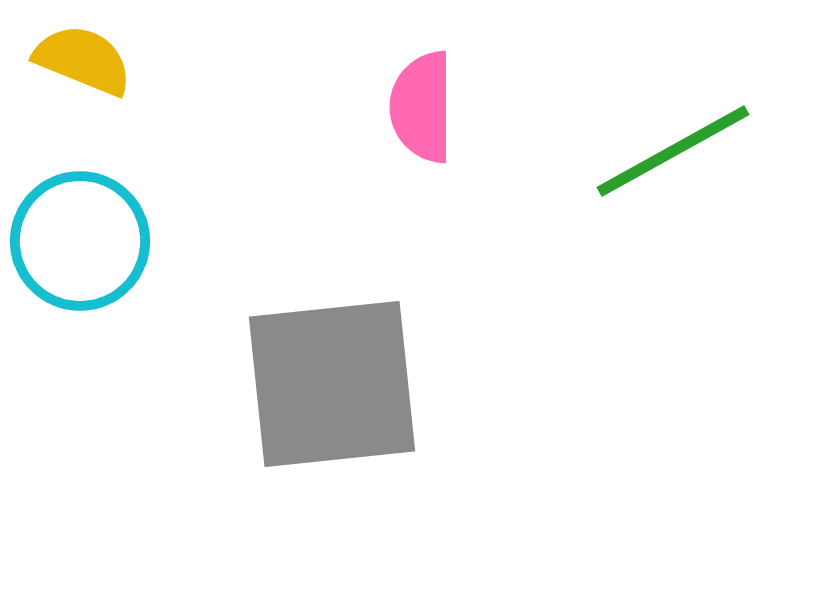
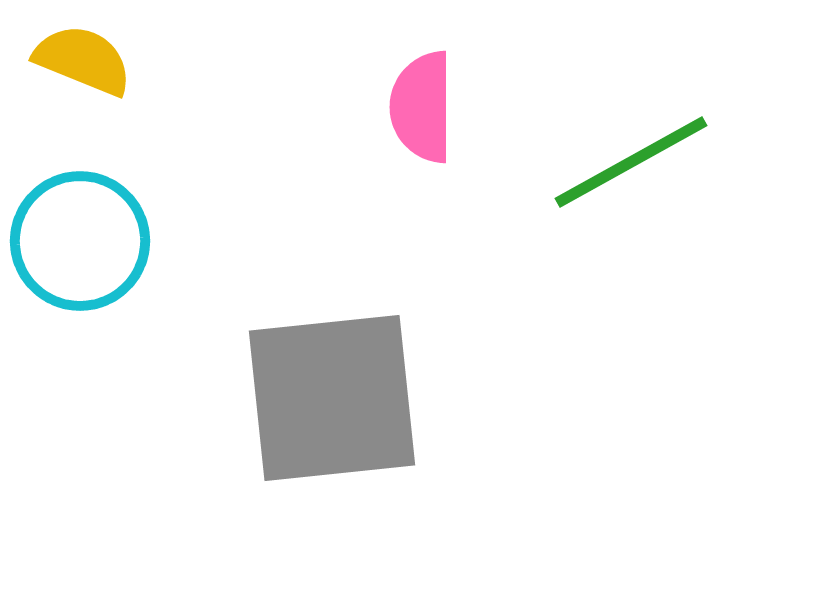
green line: moved 42 px left, 11 px down
gray square: moved 14 px down
